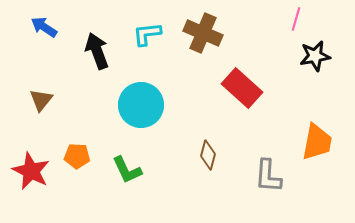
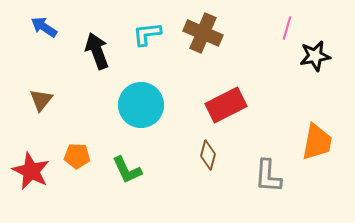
pink line: moved 9 px left, 9 px down
red rectangle: moved 16 px left, 17 px down; rotated 69 degrees counterclockwise
